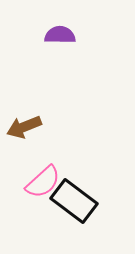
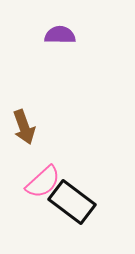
brown arrow: rotated 88 degrees counterclockwise
black rectangle: moved 2 px left, 1 px down
